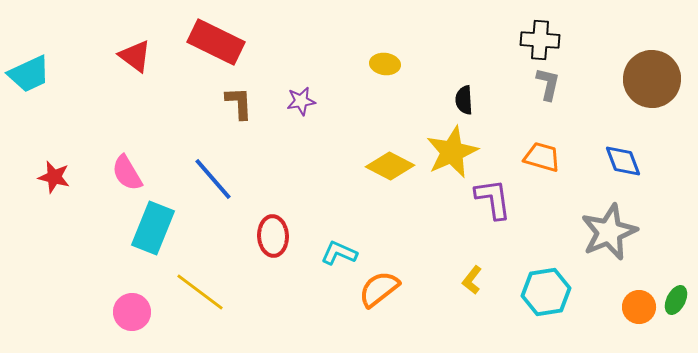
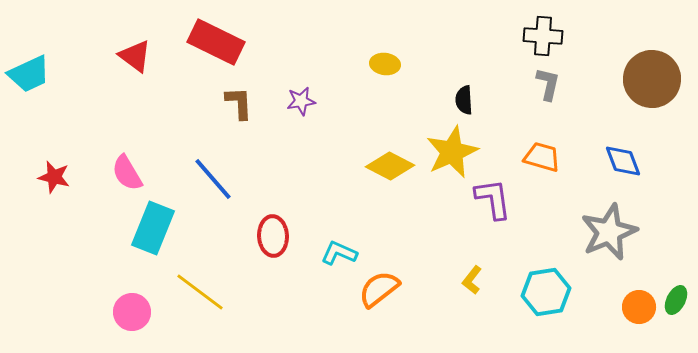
black cross: moved 3 px right, 4 px up
